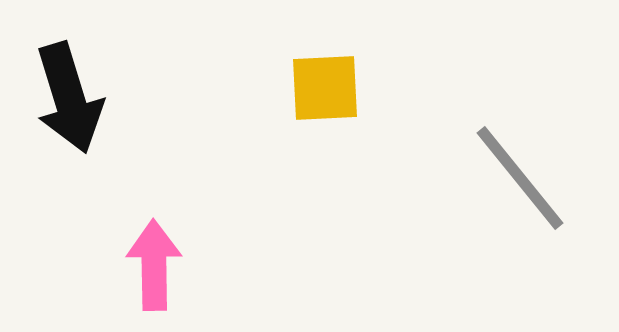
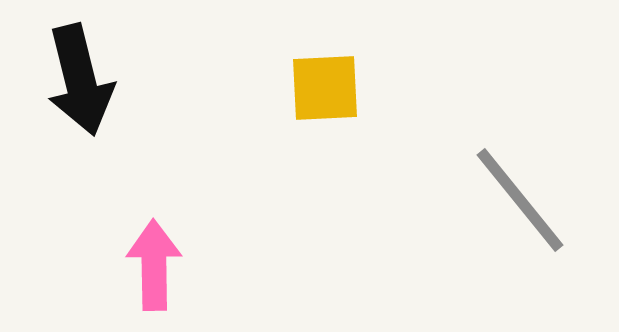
black arrow: moved 11 px right, 18 px up; rotated 3 degrees clockwise
gray line: moved 22 px down
